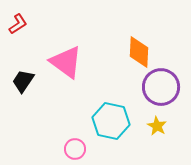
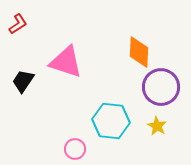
pink triangle: rotated 18 degrees counterclockwise
cyan hexagon: rotated 6 degrees counterclockwise
